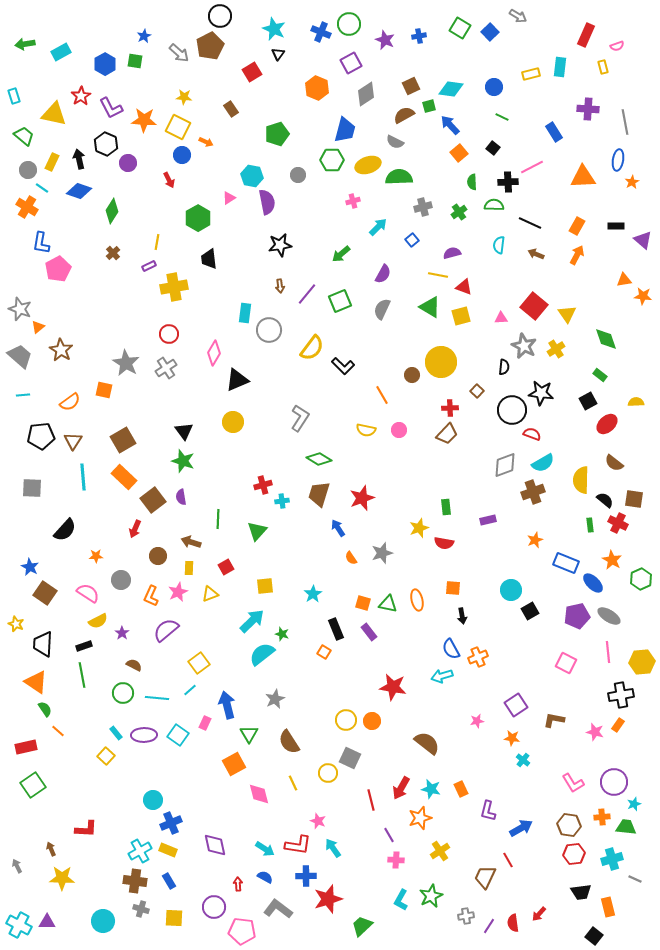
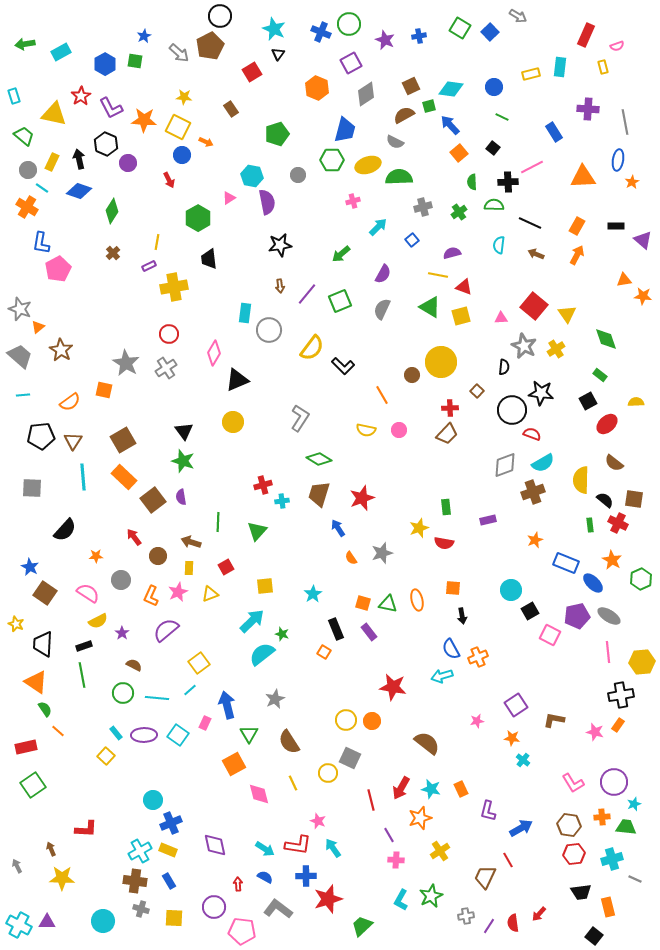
green line at (218, 519): moved 3 px down
red arrow at (135, 529): moved 1 px left, 8 px down; rotated 120 degrees clockwise
pink square at (566, 663): moved 16 px left, 28 px up
